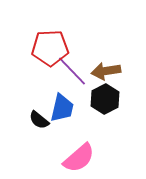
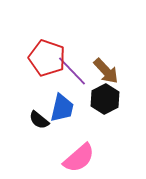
red pentagon: moved 3 px left, 10 px down; rotated 21 degrees clockwise
brown arrow: rotated 124 degrees counterclockwise
